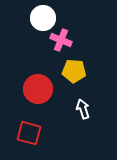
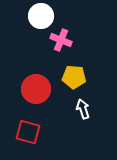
white circle: moved 2 px left, 2 px up
yellow pentagon: moved 6 px down
red circle: moved 2 px left
red square: moved 1 px left, 1 px up
